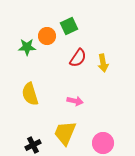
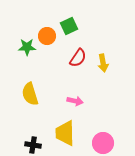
yellow trapezoid: rotated 24 degrees counterclockwise
black cross: rotated 35 degrees clockwise
